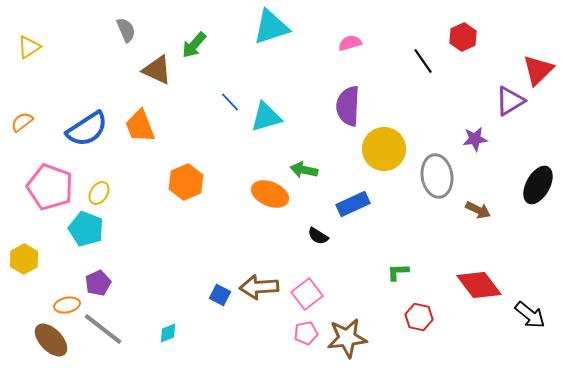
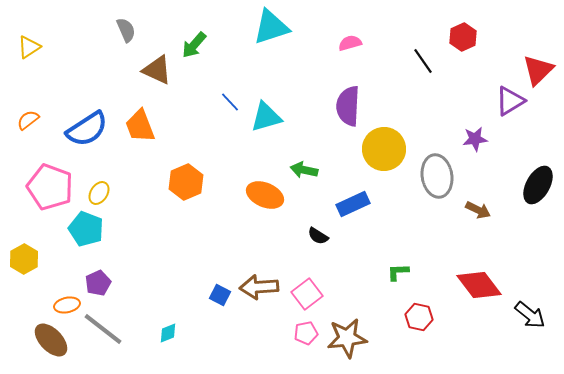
orange semicircle at (22, 122): moved 6 px right, 2 px up
orange ellipse at (270, 194): moved 5 px left, 1 px down
